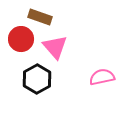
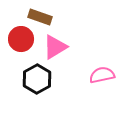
pink triangle: rotated 40 degrees clockwise
pink semicircle: moved 2 px up
